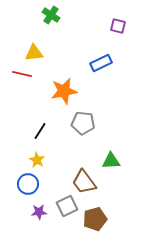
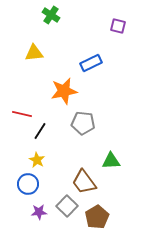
blue rectangle: moved 10 px left
red line: moved 40 px down
gray square: rotated 20 degrees counterclockwise
brown pentagon: moved 2 px right, 2 px up; rotated 15 degrees counterclockwise
